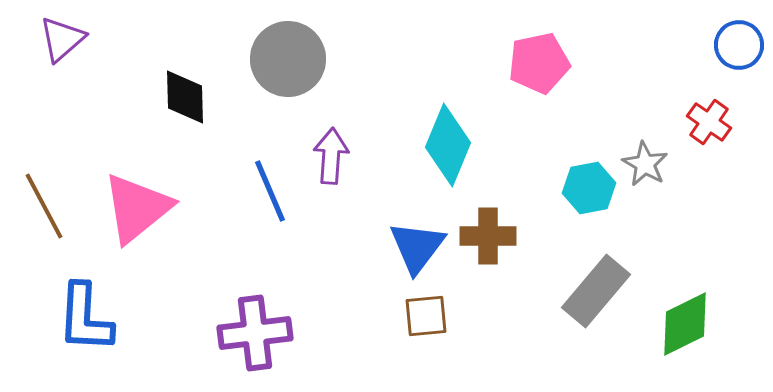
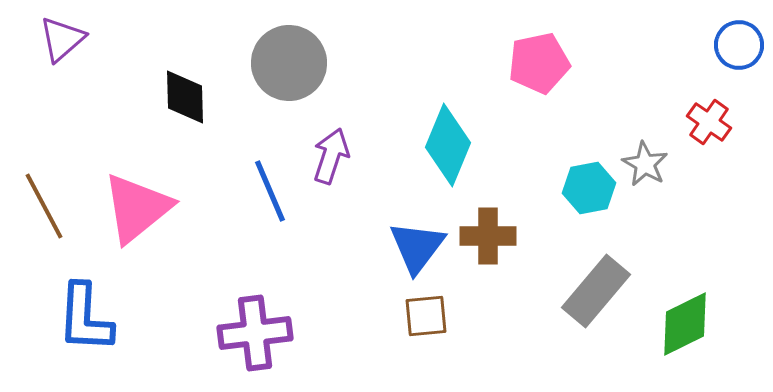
gray circle: moved 1 px right, 4 px down
purple arrow: rotated 14 degrees clockwise
